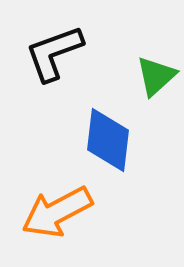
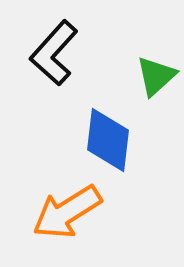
black L-shape: rotated 28 degrees counterclockwise
orange arrow: moved 10 px right; rotated 4 degrees counterclockwise
